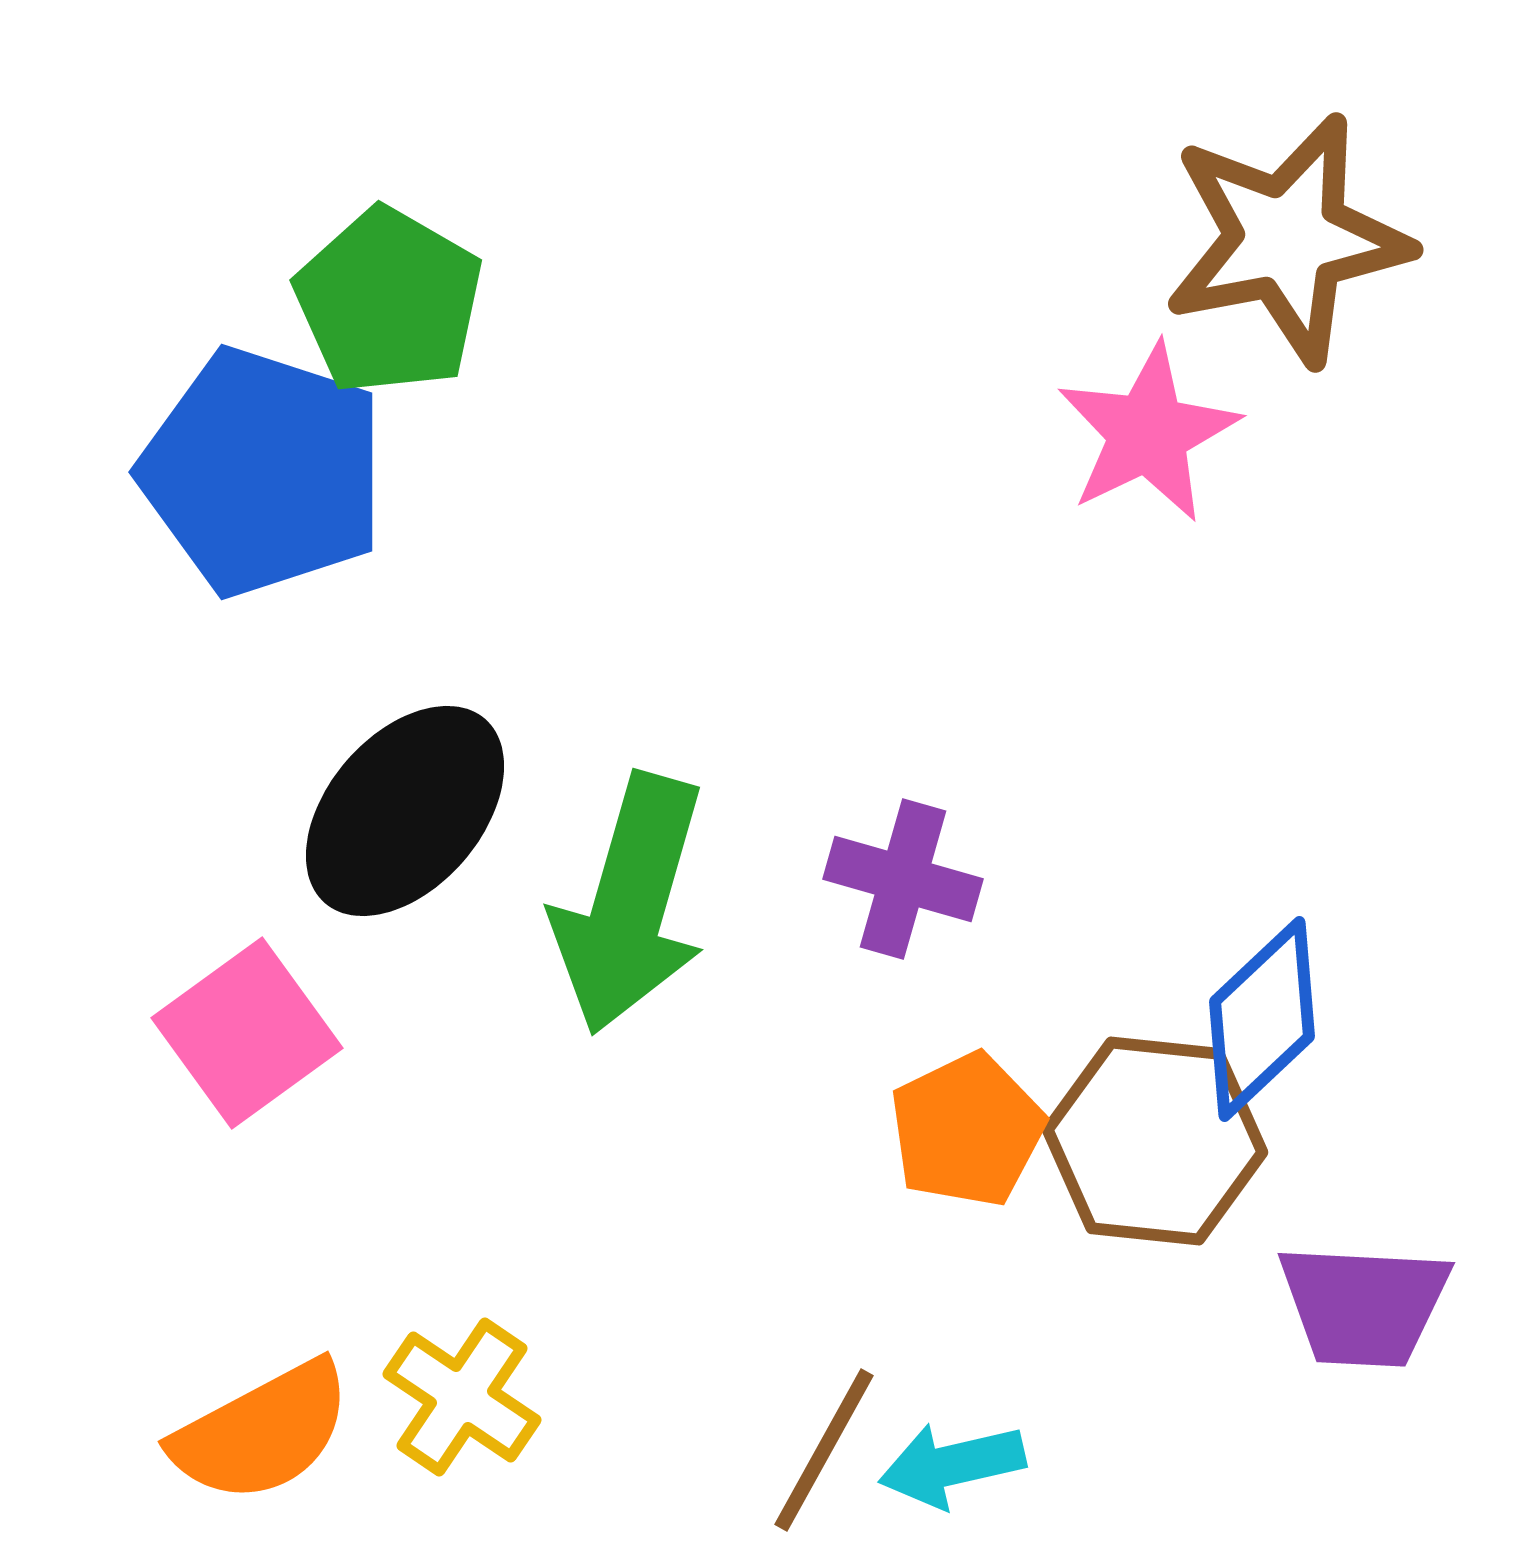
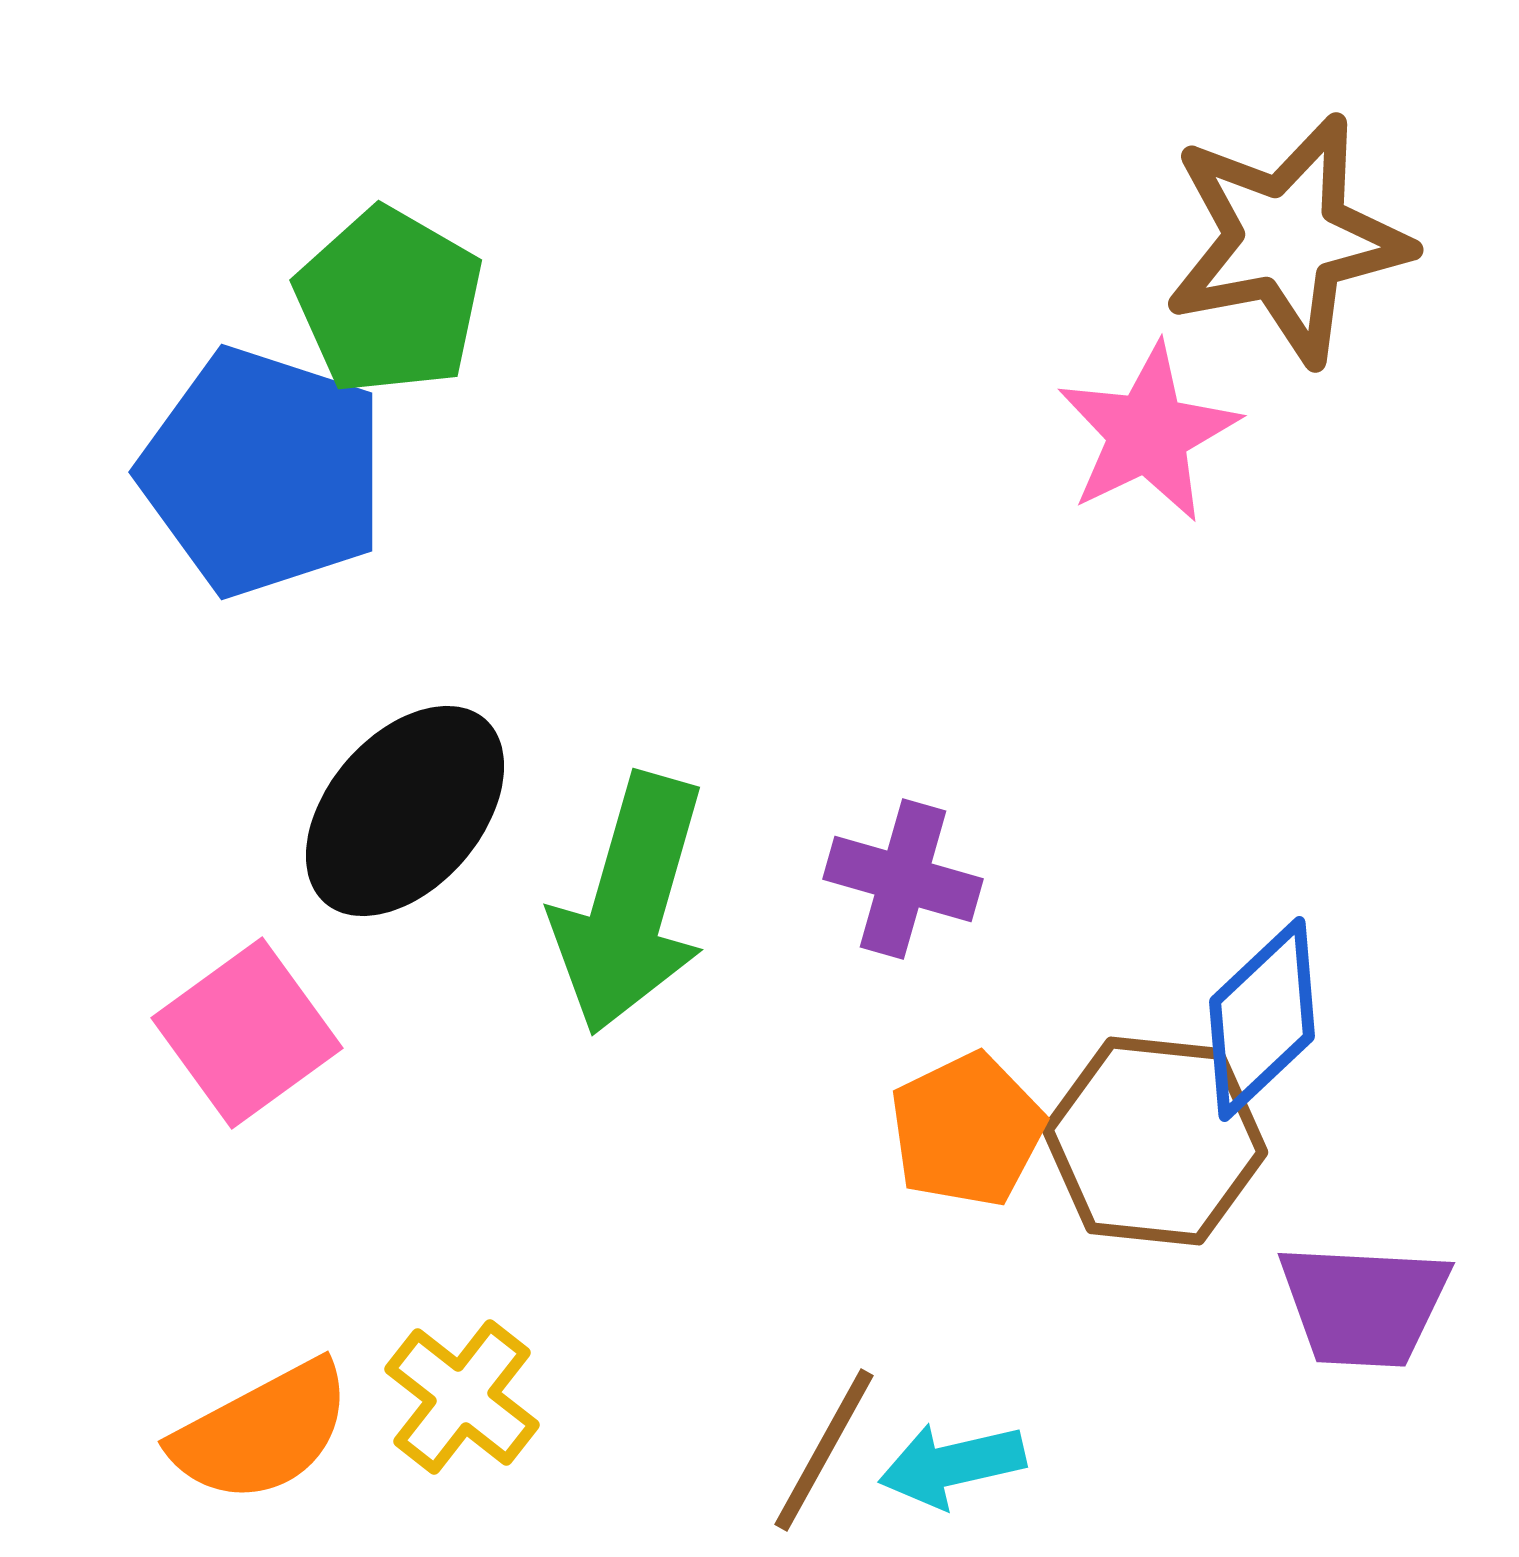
yellow cross: rotated 4 degrees clockwise
